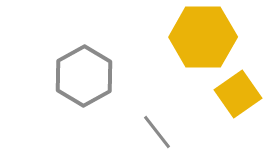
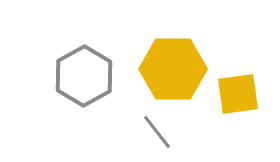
yellow hexagon: moved 30 px left, 32 px down
yellow square: rotated 27 degrees clockwise
